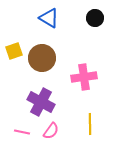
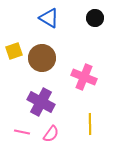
pink cross: rotated 30 degrees clockwise
pink semicircle: moved 3 px down
